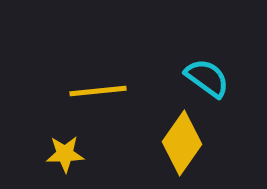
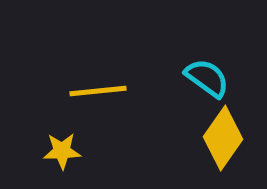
yellow diamond: moved 41 px right, 5 px up
yellow star: moved 3 px left, 3 px up
